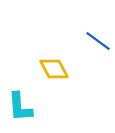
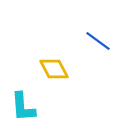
cyan L-shape: moved 3 px right
